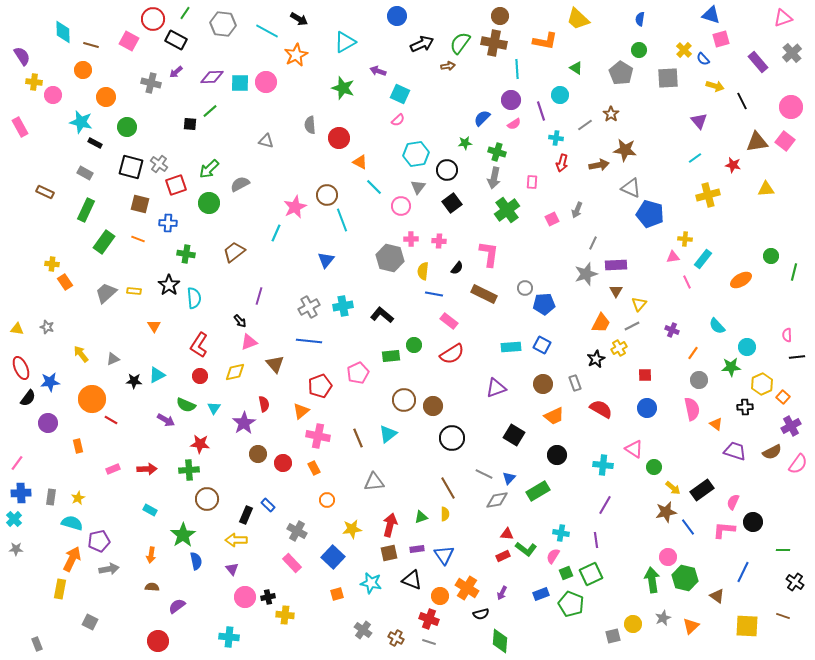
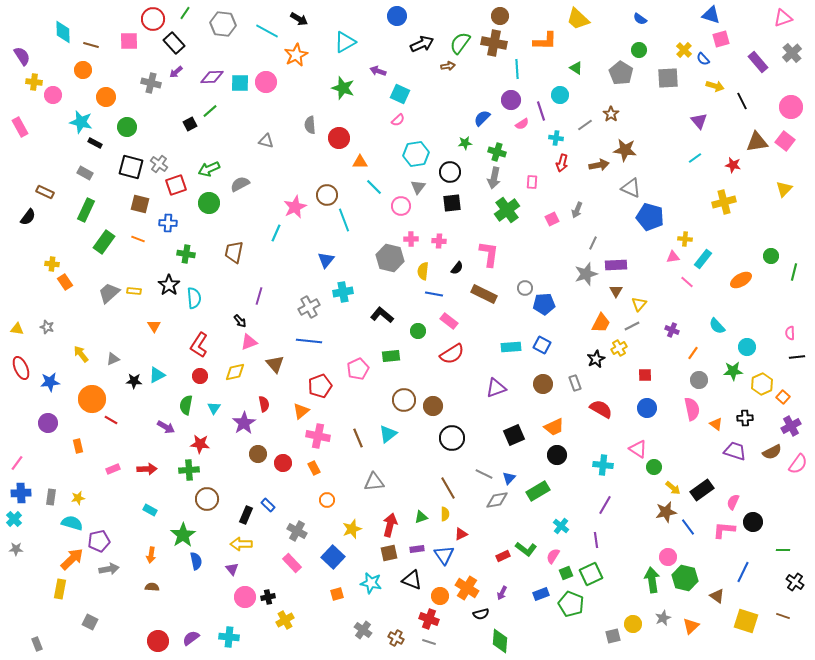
blue semicircle at (640, 19): rotated 64 degrees counterclockwise
black rectangle at (176, 40): moved 2 px left, 3 px down; rotated 20 degrees clockwise
pink square at (129, 41): rotated 30 degrees counterclockwise
orange L-shape at (545, 41): rotated 10 degrees counterclockwise
black square at (190, 124): rotated 32 degrees counterclockwise
pink semicircle at (514, 124): moved 8 px right
orange triangle at (360, 162): rotated 28 degrees counterclockwise
green arrow at (209, 169): rotated 20 degrees clockwise
black circle at (447, 170): moved 3 px right, 2 px down
yellow triangle at (766, 189): moved 18 px right; rotated 42 degrees counterclockwise
yellow cross at (708, 195): moved 16 px right, 7 px down
black square at (452, 203): rotated 30 degrees clockwise
blue pentagon at (650, 214): moved 3 px down
cyan line at (342, 220): moved 2 px right
brown trapezoid at (234, 252): rotated 40 degrees counterclockwise
pink line at (687, 282): rotated 24 degrees counterclockwise
gray trapezoid at (106, 293): moved 3 px right
cyan cross at (343, 306): moved 14 px up
pink semicircle at (787, 335): moved 3 px right, 2 px up
green circle at (414, 345): moved 4 px right, 14 px up
green star at (731, 367): moved 2 px right, 4 px down
pink pentagon at (358, 373): moved 4 px up
black semicircle at (28, 398): moved 181 px up
green semicircle at (186, 405): rotated 78 degrees clockwise
black cross at (745, 407): moved 11 px down
orange trapezoid at (554, 416): moved 11 px down
purple arrow at (166, 420): moved 7 px down
black square at (514, 435): rotated 35 degrees clockwise
pink triangle at (634, 449): moved 4 px right
yellow star at (78, 498): rotated 16 degrees clockwise
yellow star at (352, 529): rotated 12 degrees counterclockwise
cyan cross at (561, 533): moved 7 px up; rotated 28 degrees clockwise
red triangle at (507, 534): moved 46 px left; rotated 32 degrees counterclockwise
yellow arrow at (236, 540): moved 5 px right, 4 px down
orange arrow at (72, 559): rotated 20 degrees clockwise
purple semicircle at (177, 606): moved 14 px right, 32 px down
yellow cross at (285, 615): moved 5 px down; rotated 36 degrees counterclockwise
yellow square at (747, 626): moved 1 px left, 5 px up; rotated 15 degrees clockwise
